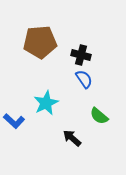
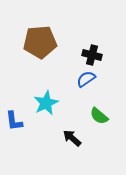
black cross: moved 11 px right
blue semicircle: moved 2 px right; rotated 90 degrees counterclockwise
blue L-shape: rotated 40 degrees clockwise
